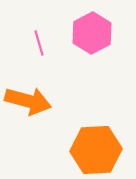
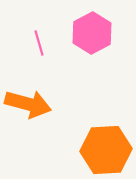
orange arrow: moved 3 px down
orange hexagon: moved 10 px right
